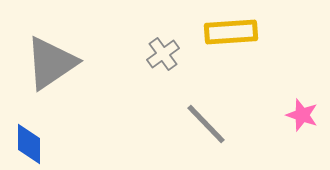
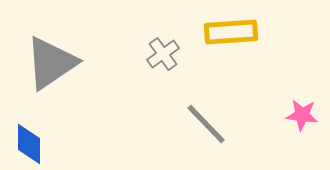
pink star: rotated 12 degrees counterclockwise
